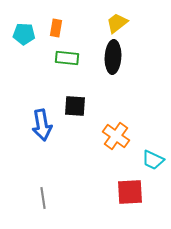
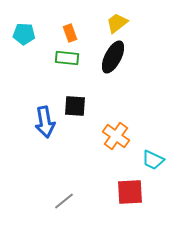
orange rectangle: moved 14 px right, 5 px down; rotated 30 degrees counterclockwise
black ellipse: rotated 24 degrees clockwise
blue arrow: moved 3 px right, 3 px up
gray line: moved 21 px right, 3 px down; rotated 60 degrees clockwise
